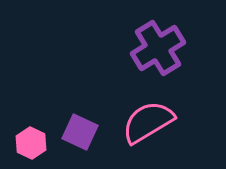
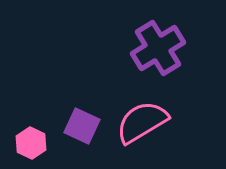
pink semicircle: moved 6 px left
purple square: moved 2 px right, 6 px up
